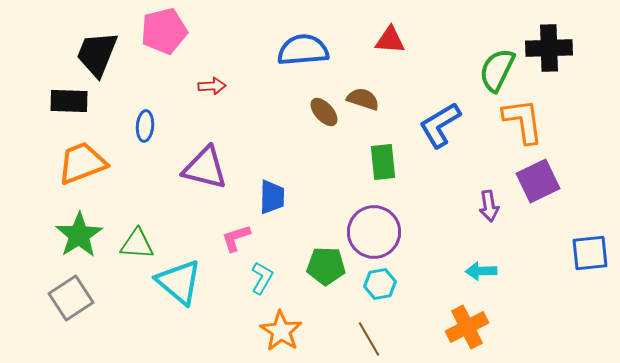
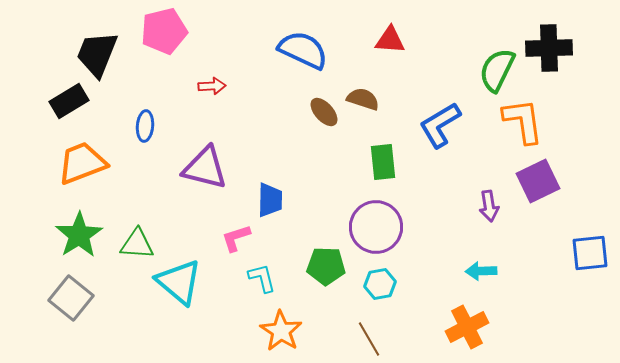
blue semicircle: rotated 30 degrees clockwise
black rectangle: rotated 33 degrees counterclockwise
blue trapezoid: moved 2 px left, 3 px down
purple circle: moved 2 px right, 5 px up
cyan L-shape: rotated 44 degrees counterclockwise
gray square: rotated 18 degrees counterclockwise
